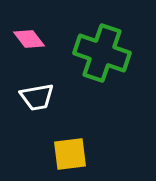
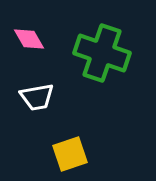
pink diamond: rotated 8 degrees clockwise
yellow square: rotated 12 degrees counterclockwise
